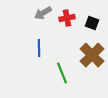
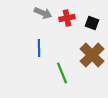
gray arrow: rotated 126 degrees counterclockwise
